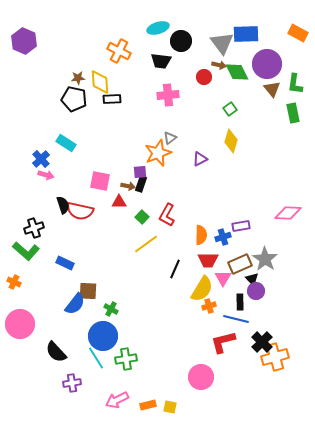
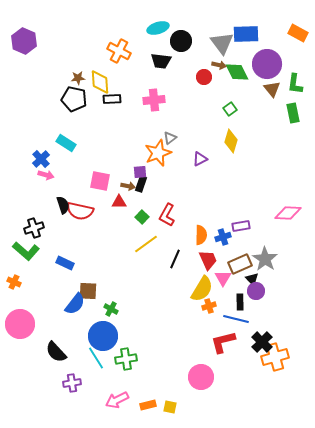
pink cross at (168, 95): moved 14 px left, 5 px down
red trapezoid at (208, 260): rotated 115 degrees counterclockwise
black line at (175, 269): moved 10 px up
